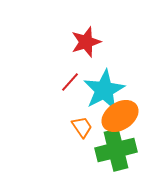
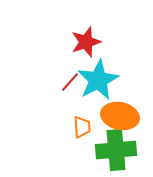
cyan star: moved 6 px left, 10 px up
orange ellipse: rotated 45 degrees clockwise
orange trapezoid: rotated 30 degrees clockwise
green cross: rotated 9 degrees clockwise
